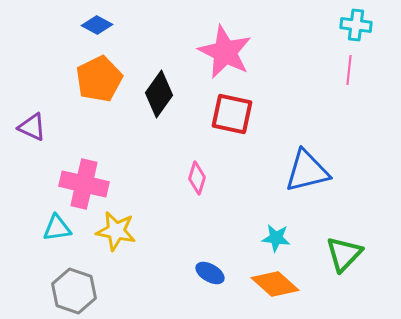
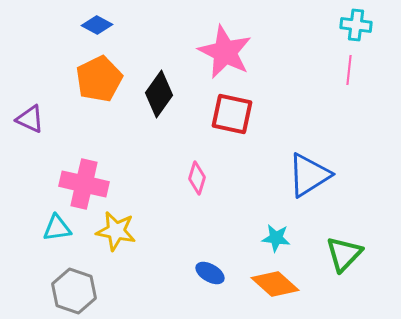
purple triangle: moved 2 px left, 8 px up
blue triangle: moved 2 px right, 4 px down; rotated 18 degrees counterclockwise
